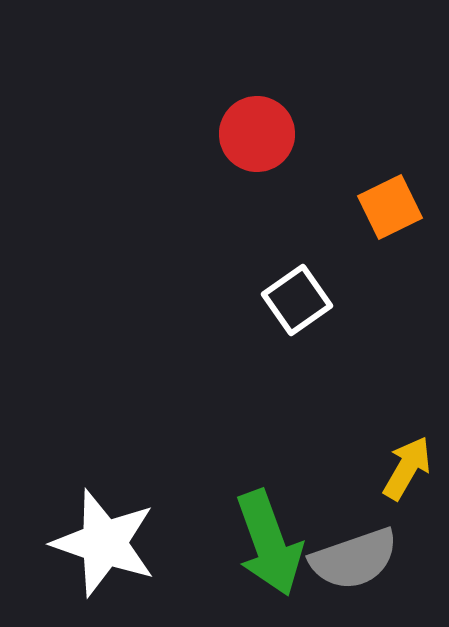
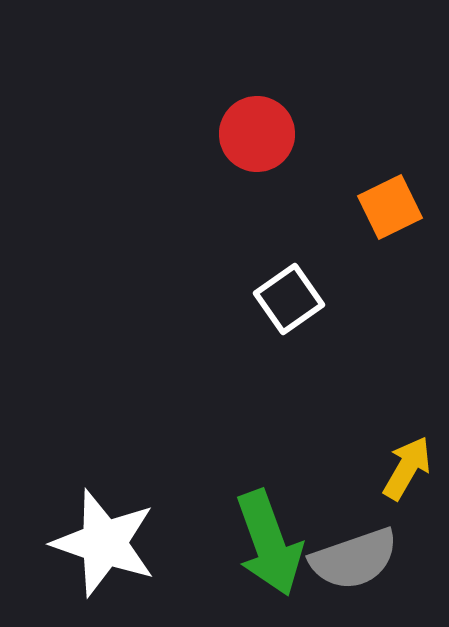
white square: moved 8 px left, 1 px up
